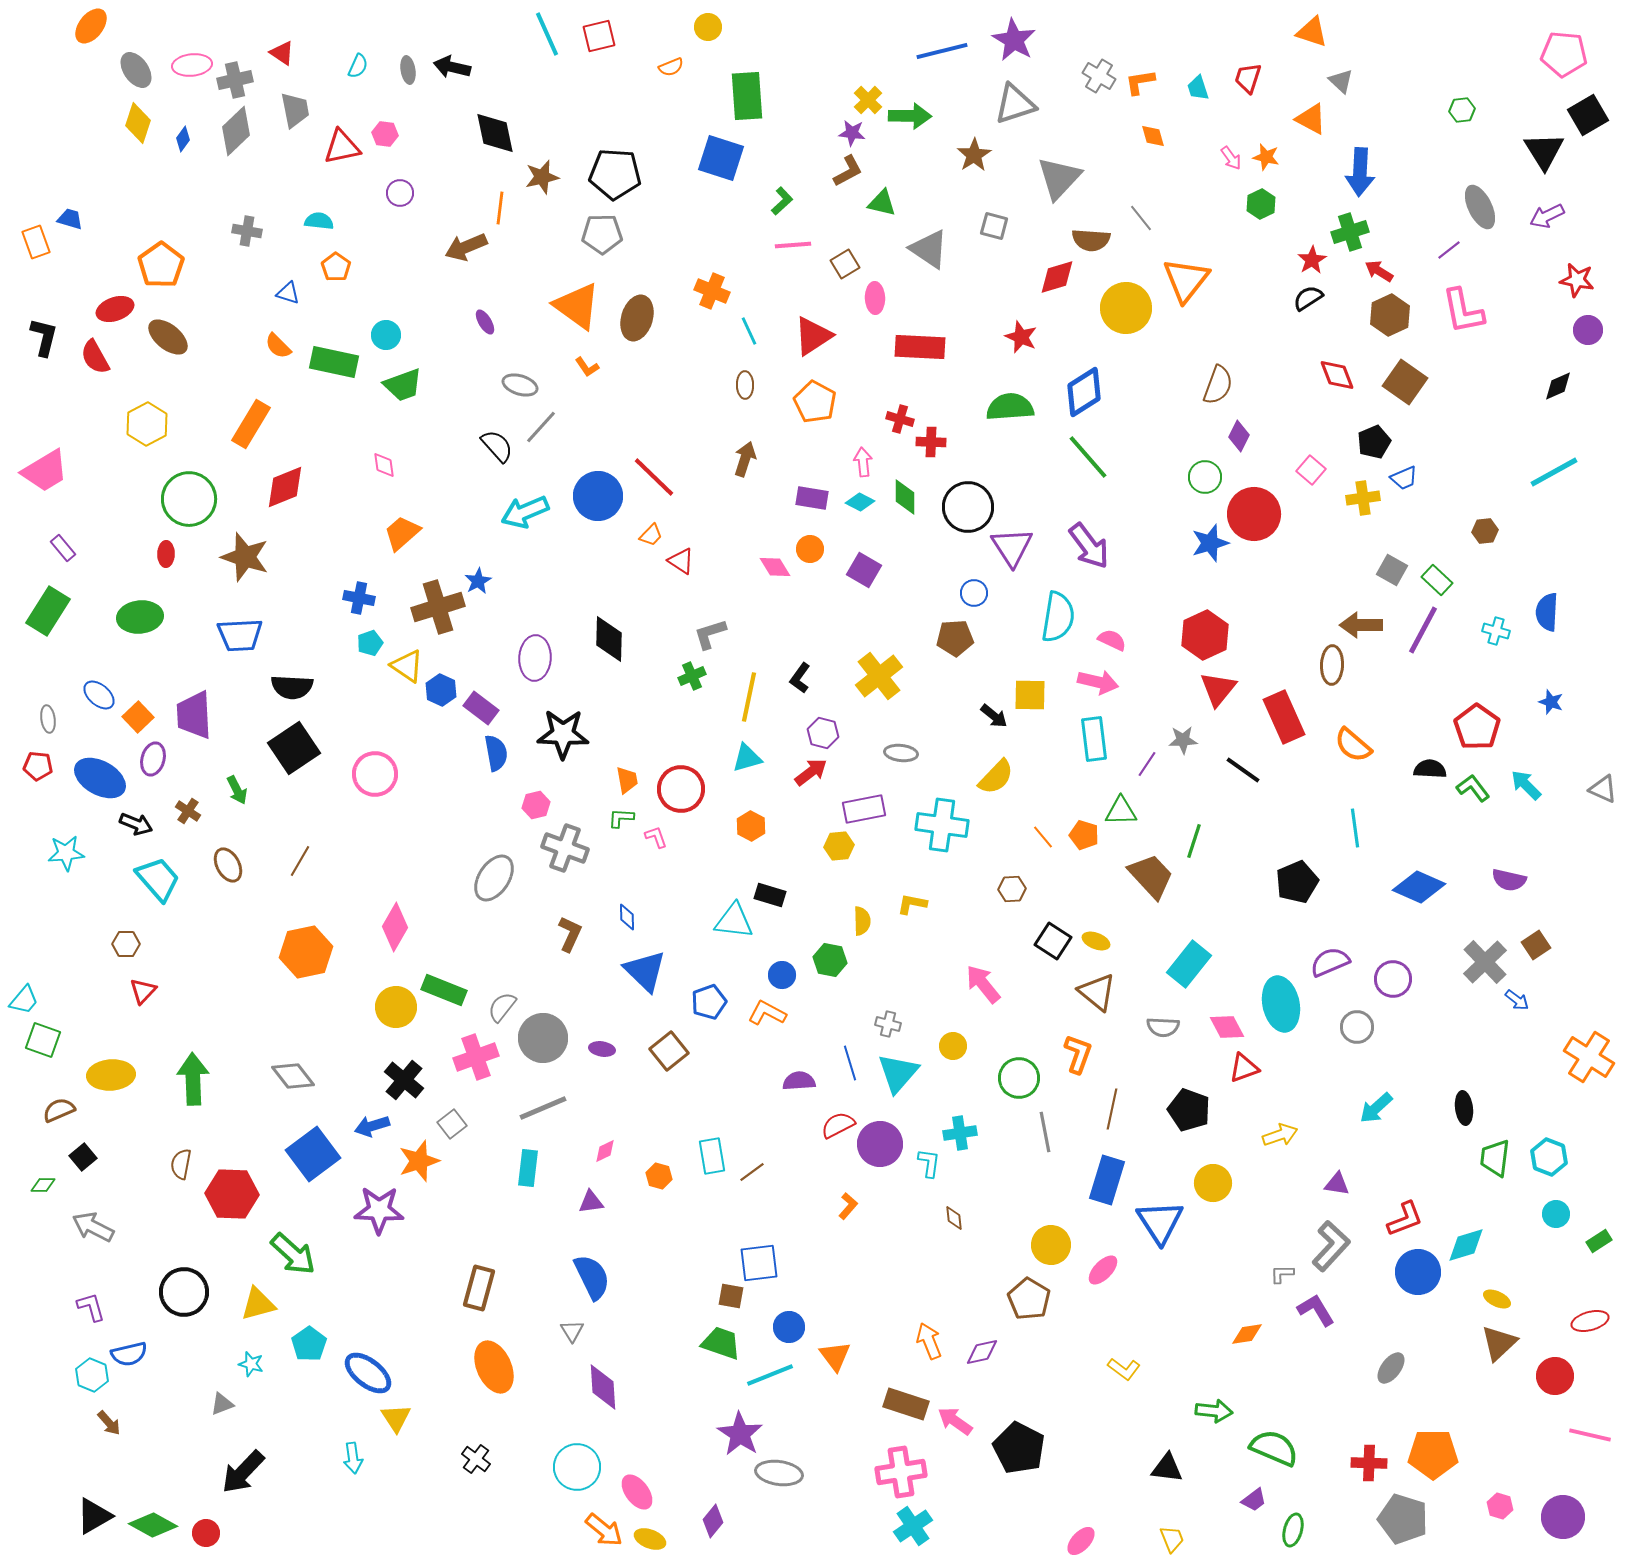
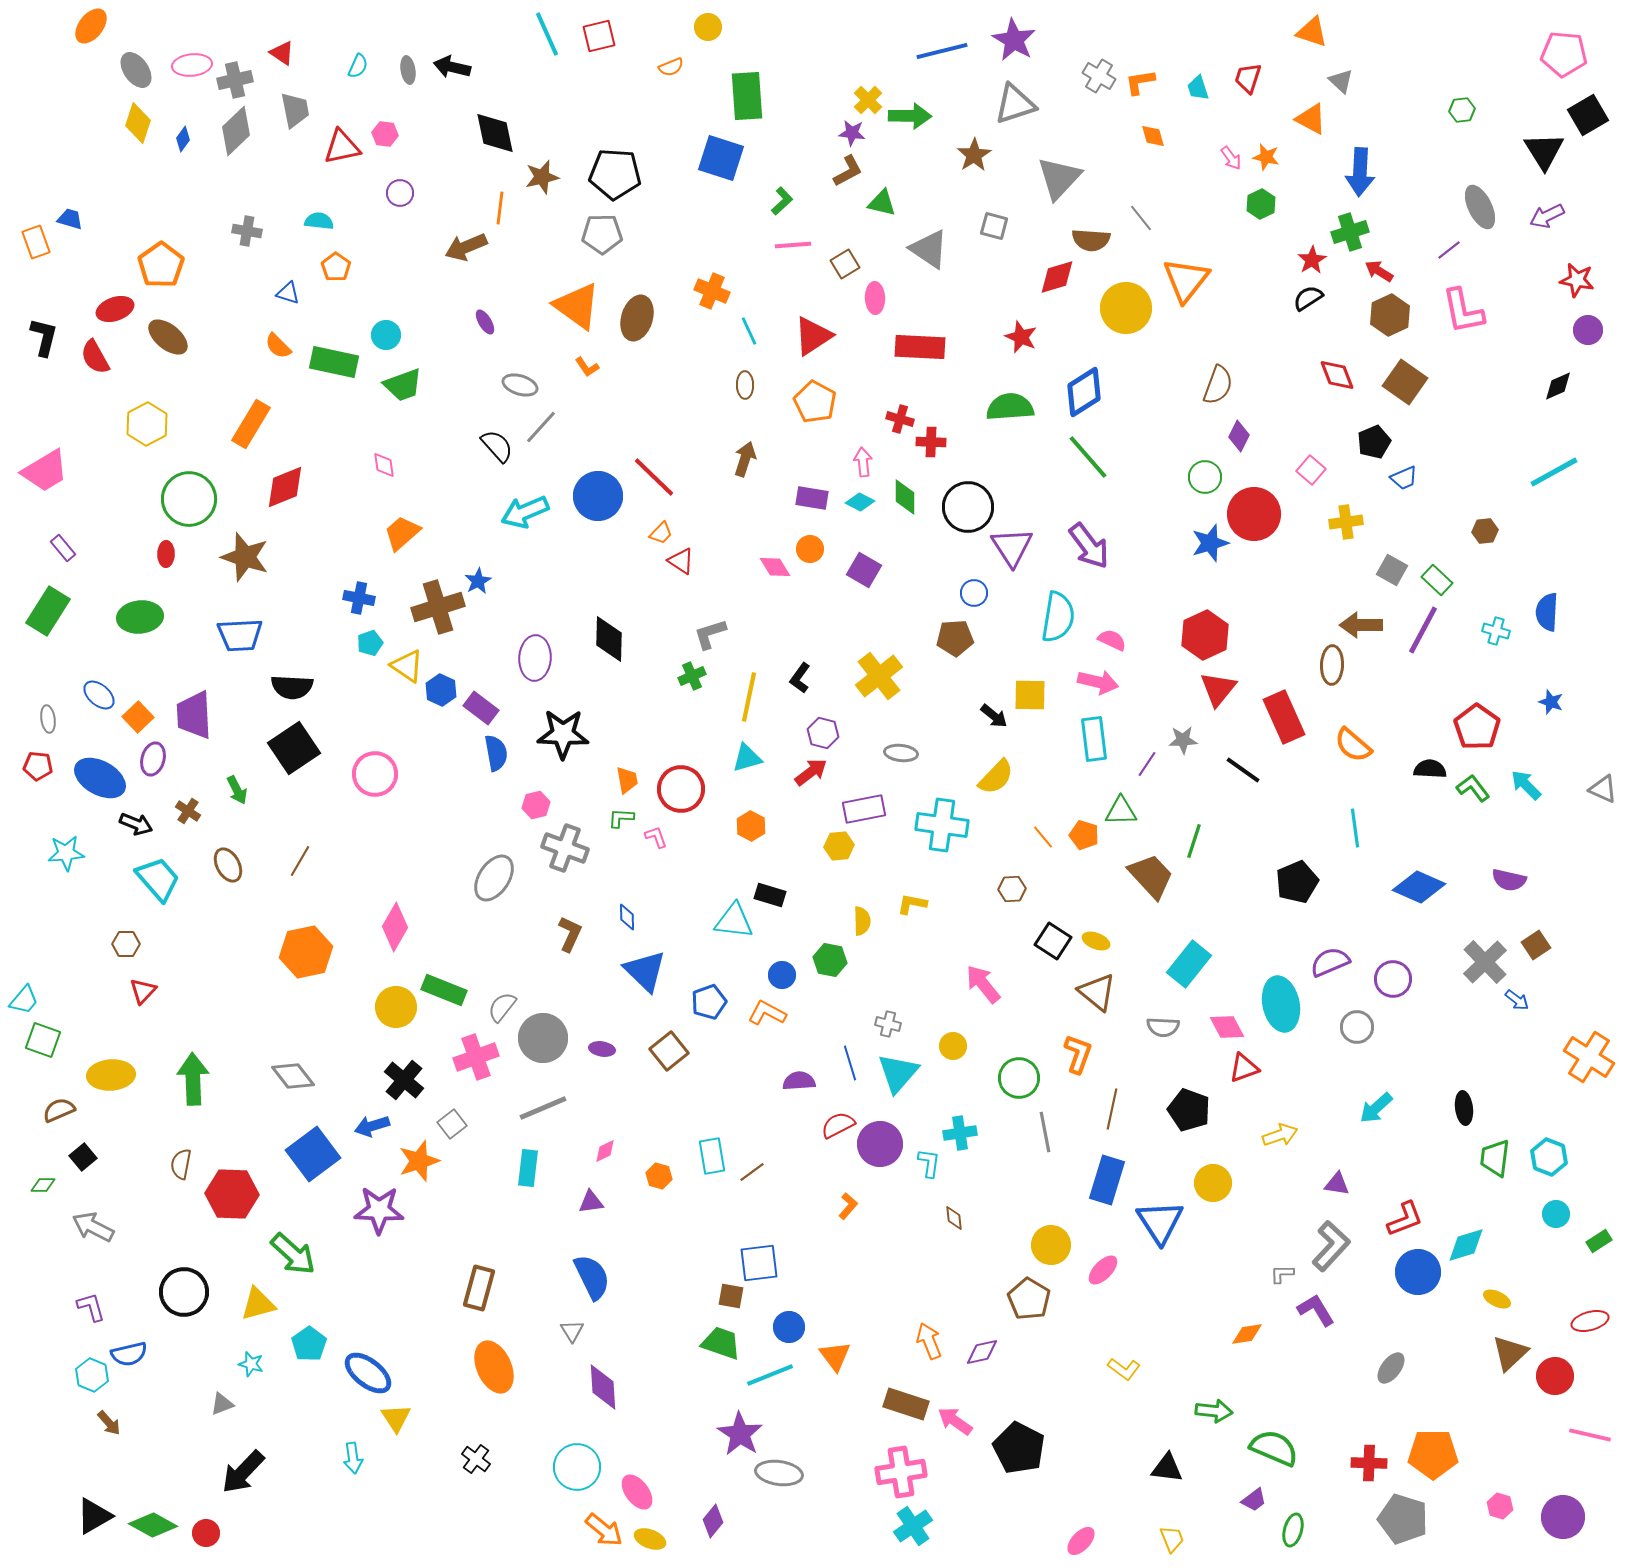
yellow cross at (1363, 498): moved 17 px left, 24 px down
orange trapezoid at (651, 535): moved 10 px right, 2 px up
brown triangle at (1499, 1343): moved 11 px right, 10 px down
